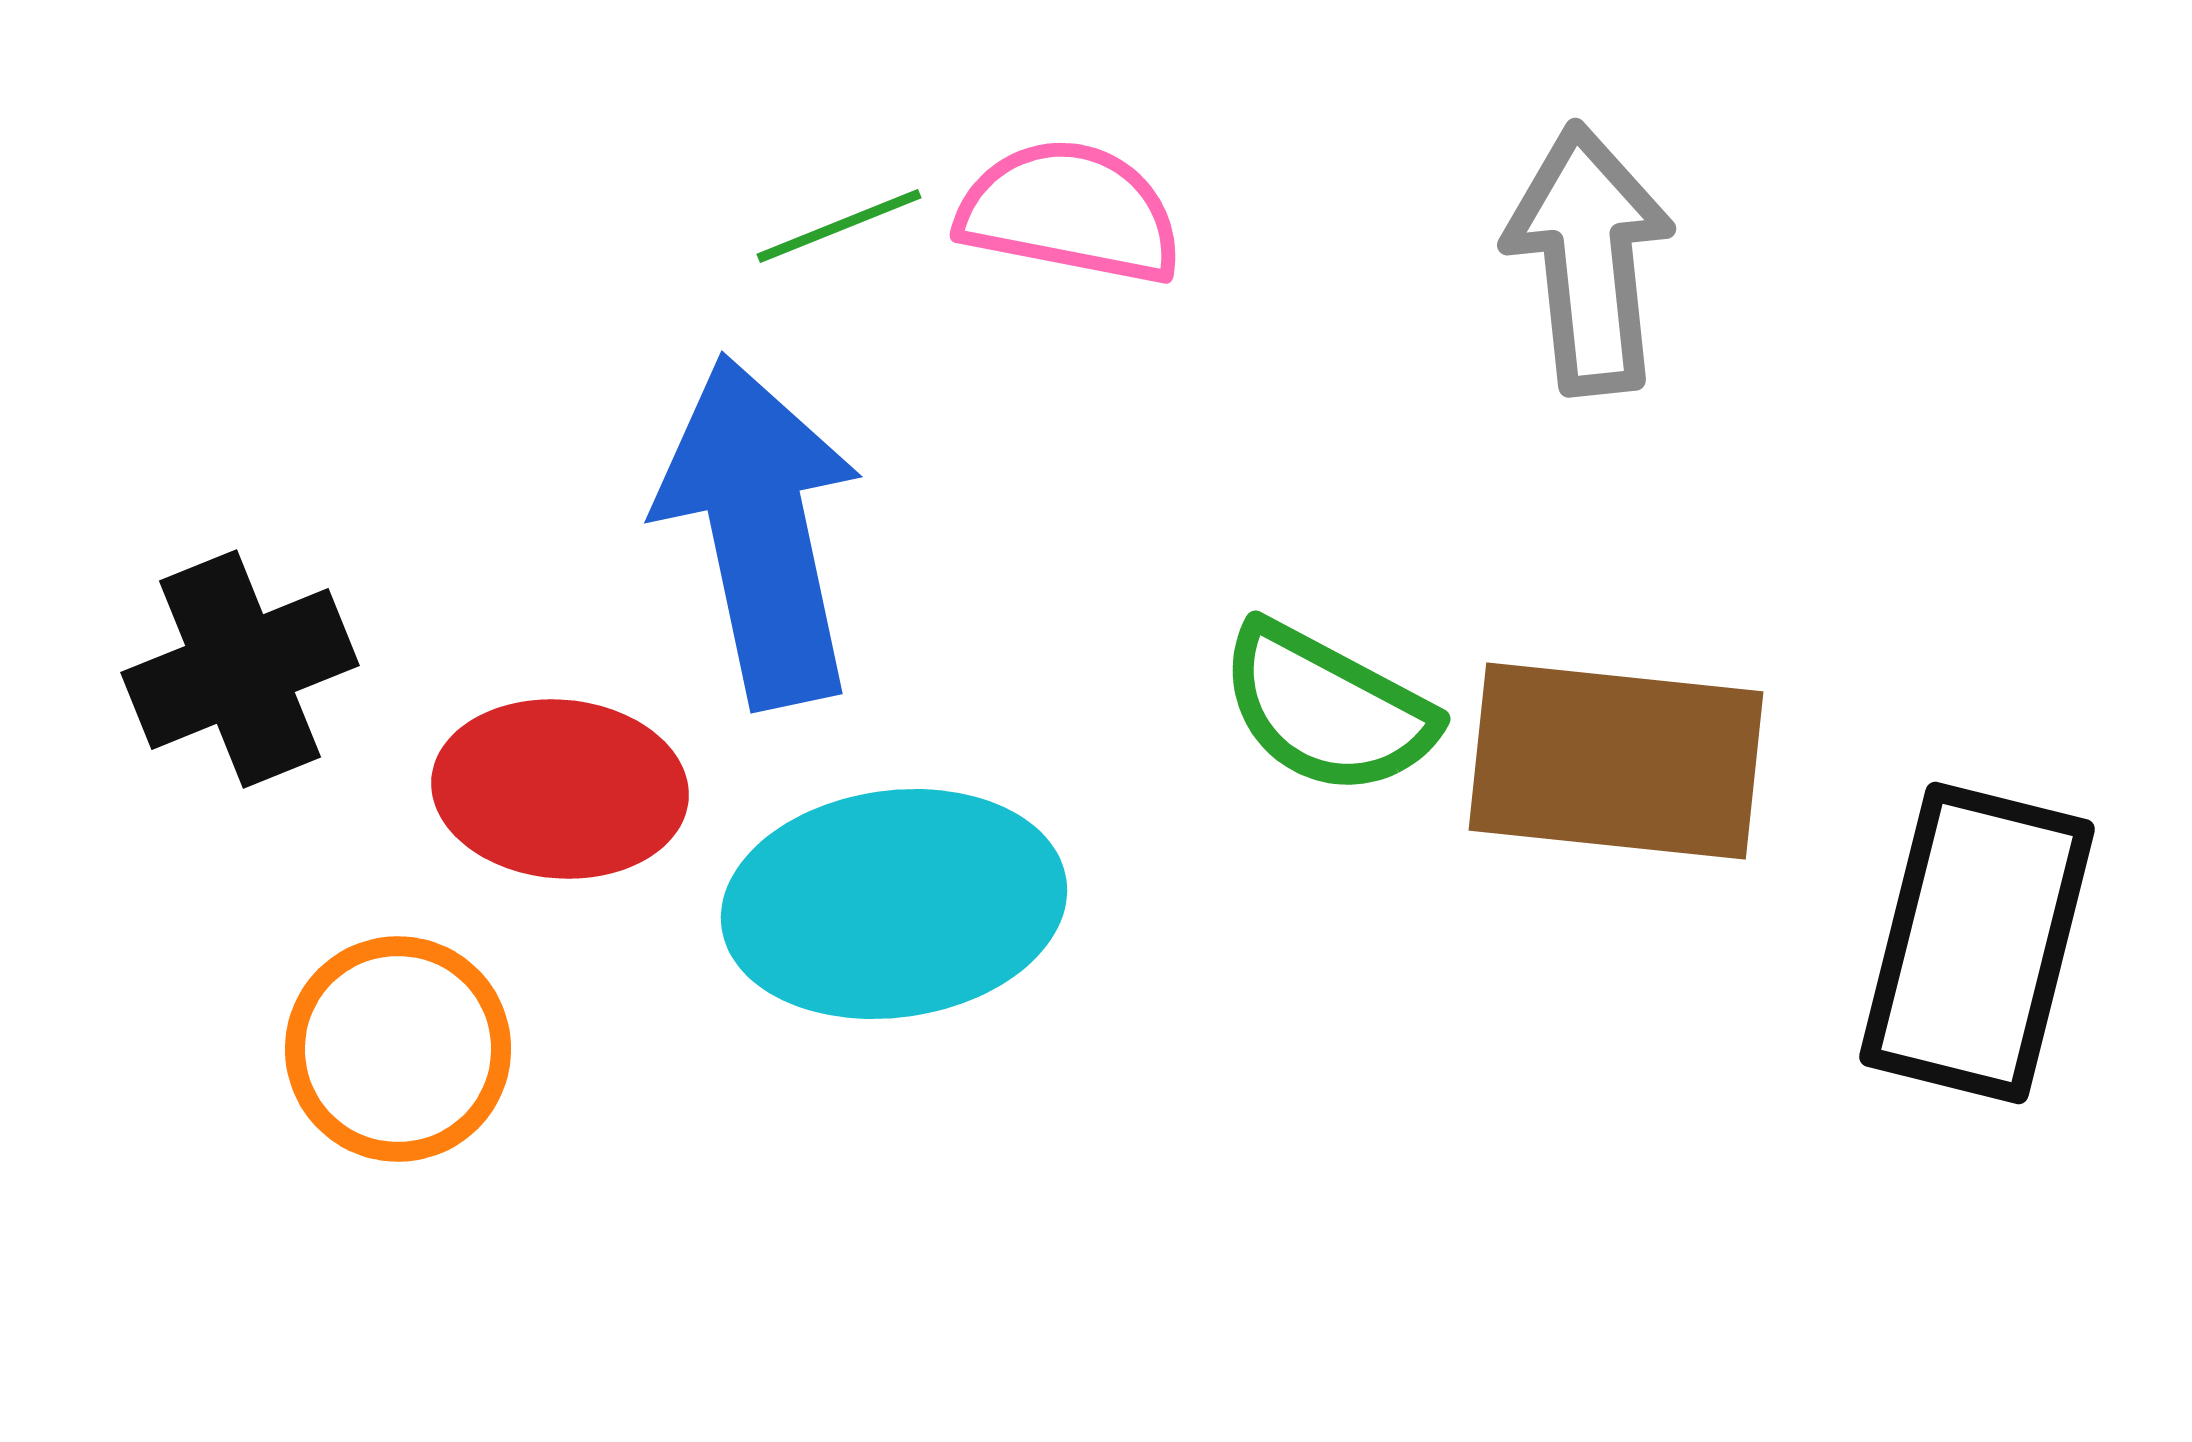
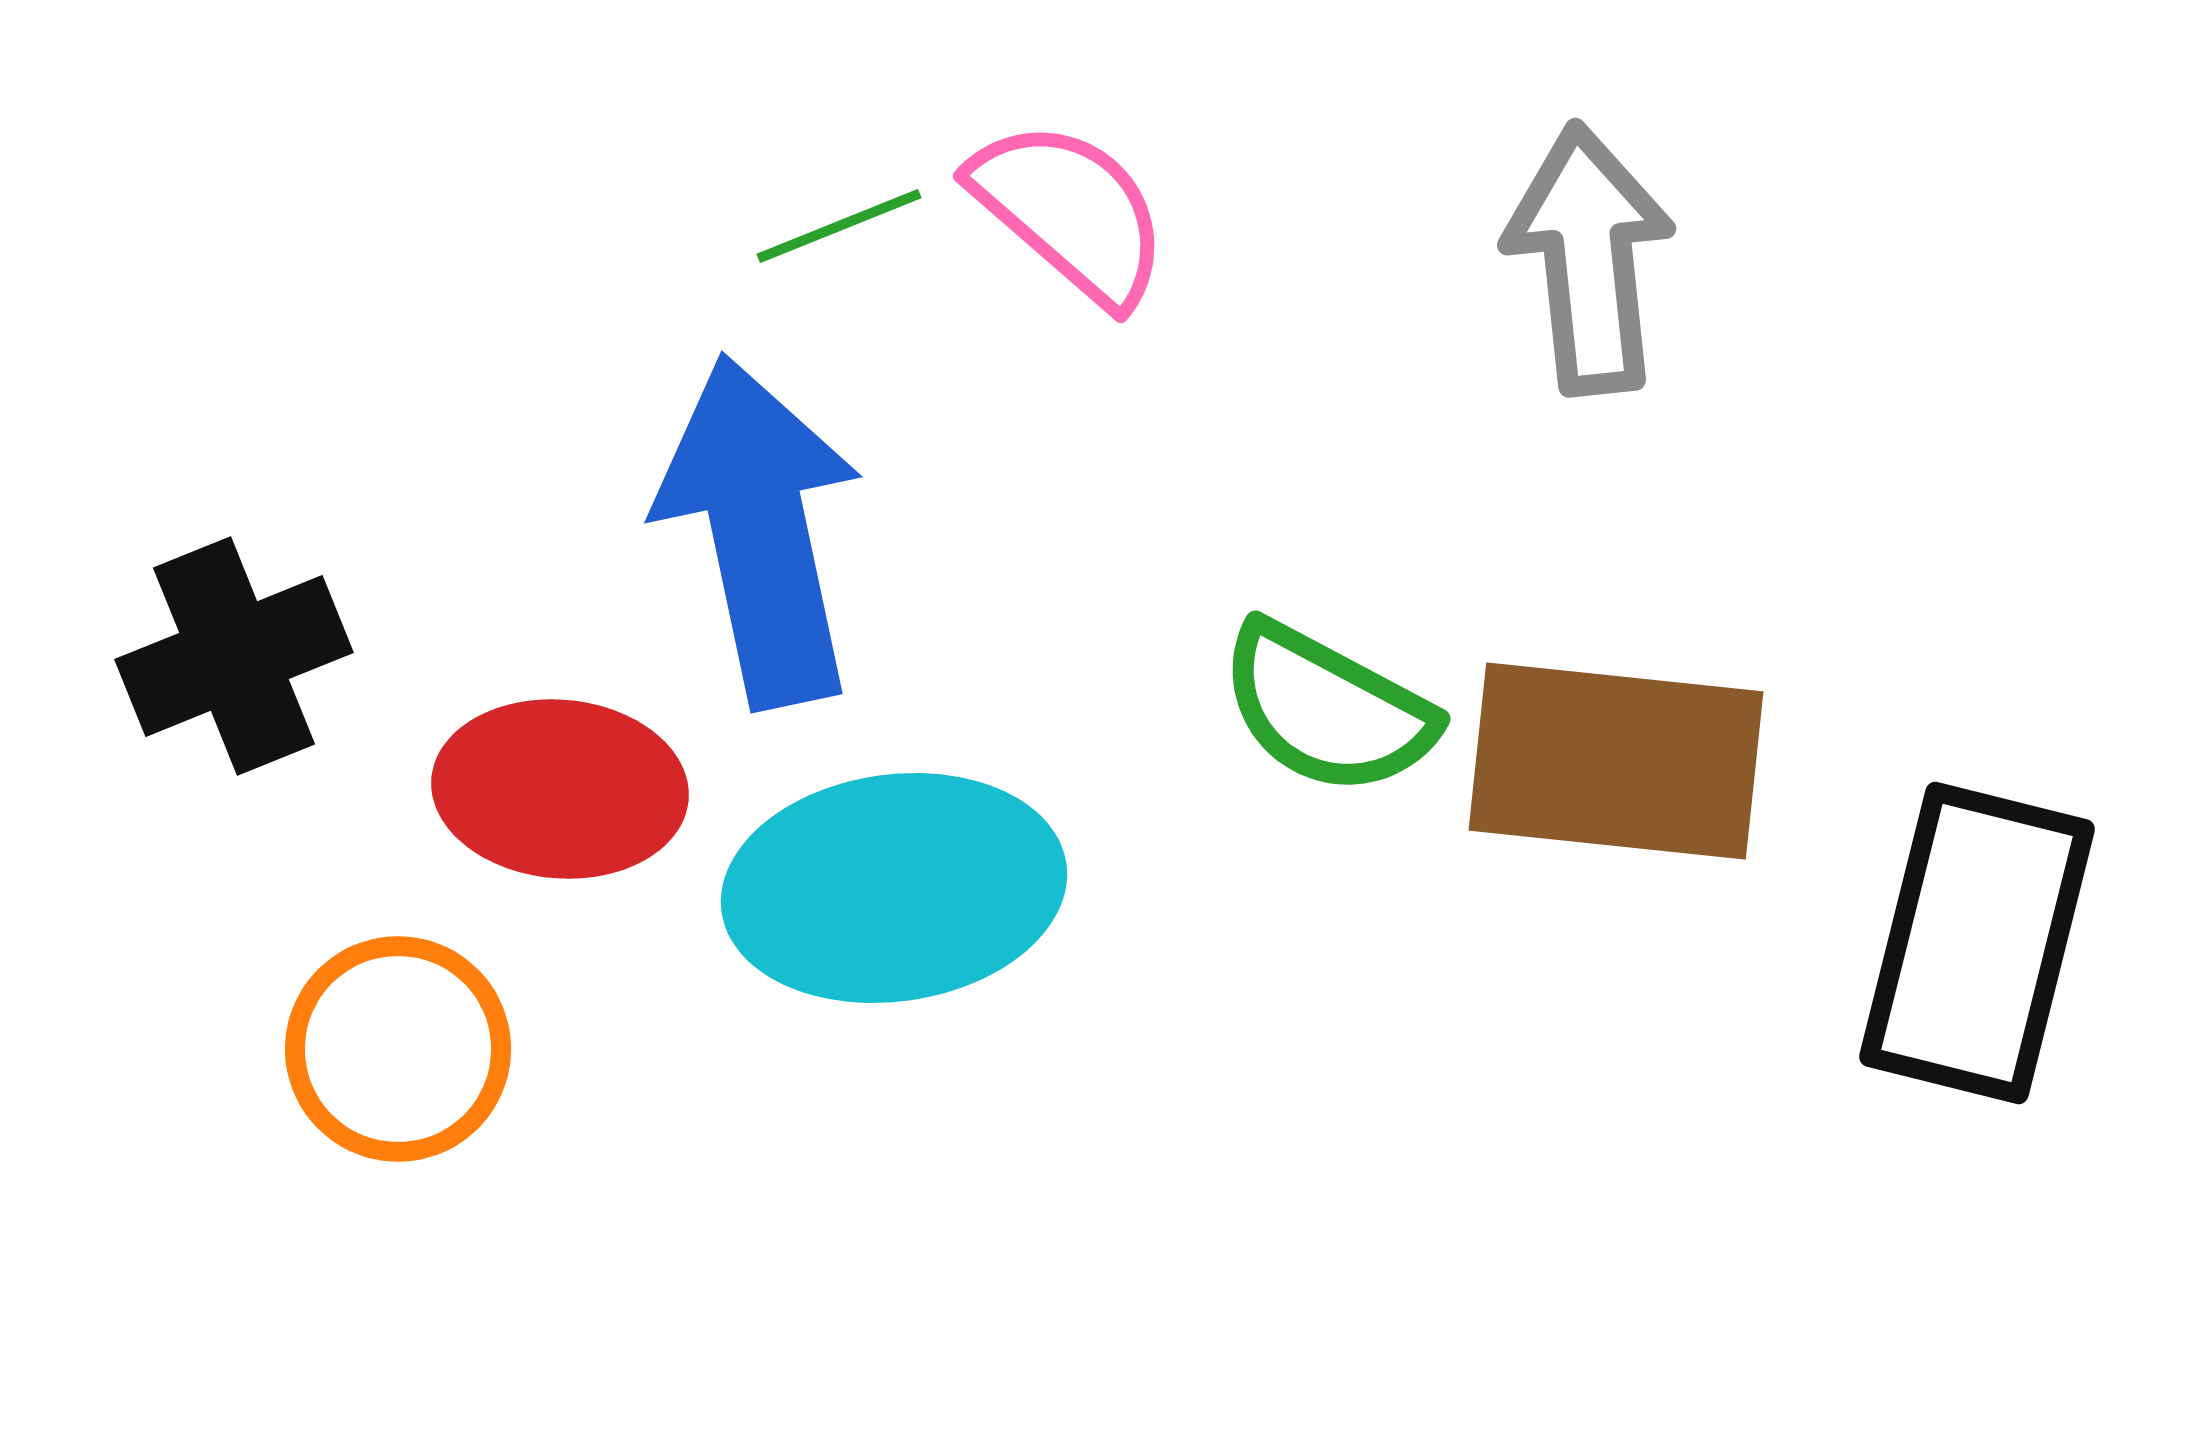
pink semicircle: rotated 30 degrees clockwise
black cross: moved 6 px left, 13 px up
cyan ellipse: moved 16 px up
